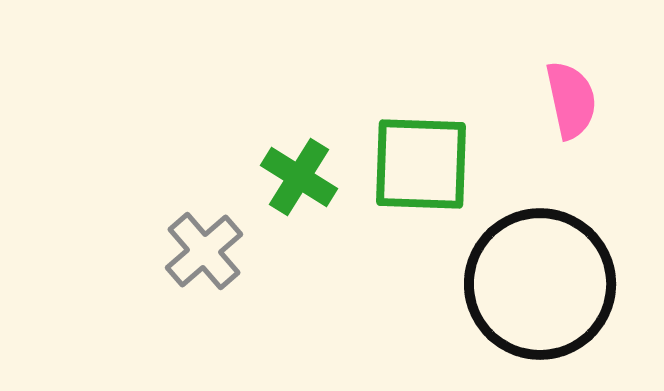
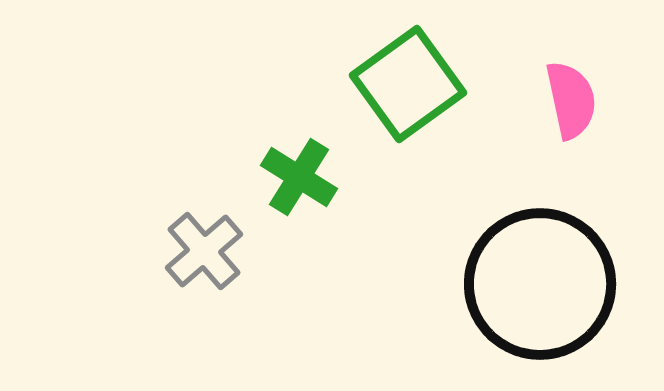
green square: moved 13 px left, 80 px up; rotated 38 degrees counterclockwise
